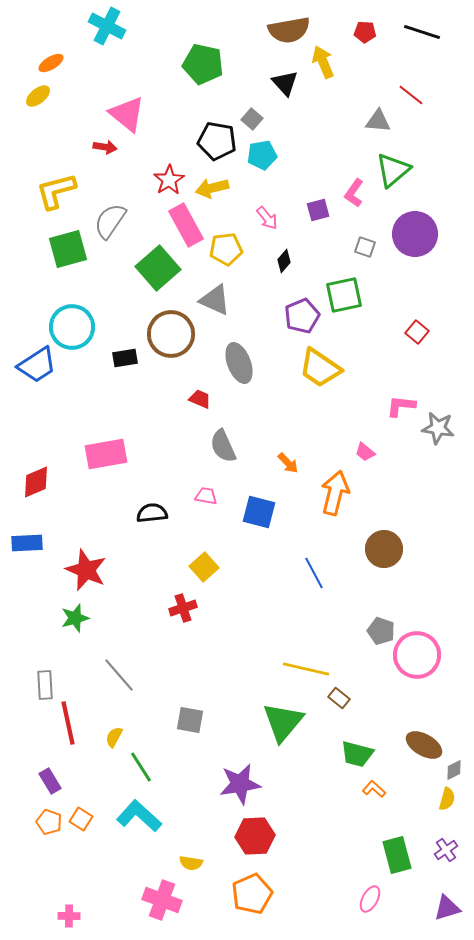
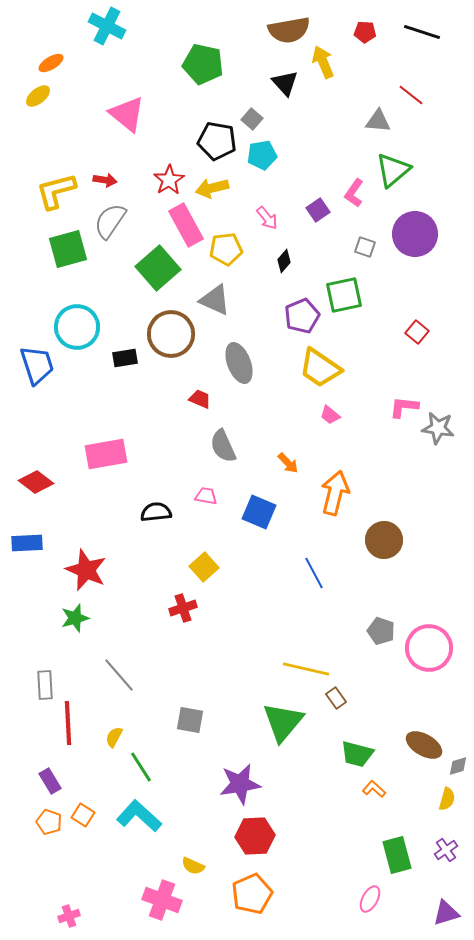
red arrow at (105, 147): moved 33 px down
purple square at (318, 210): rotated 20 degrees counterclockwise
cyan circle at (72, 327): moved 5 px right
blue trapezoid at (37, 365): rotated 75 degrees counterclockwise
pink L-shape at (401, 406): moved 3 px right, 1 px down
pink trapezoid at (365, 452): moved 35 px left, 37 px up
red diamond at (36, 482): rotated 60 degrees clockwise
blue square at (259, 512): rotated 8 degrees clockwise
black semicircle at (152, 513): moved 4 px right, 1 px up
brown circle at (384, 549): moved 9 px up
pink circle at (417, 655): moved 12 px right, 7 px up
brown rectangle at (339, 698): moved 3 px left; rotated 15 degrees clockwise
red line at (68, 723): rotated 9 degrees clockwise
gray diamond at (454, 770): moved 4 px right, 4 px up; rotated 10 degrees clockwise
orange square at (81, 819): moved 2 px right, 4 px up
yellow semicircle at (191, 863): moved 2 px right, 3 px down; rotated 15 degrees clockwise
purple triangle at (447, 908): moved 1 px left, 5 px down
pink cross at (69, 916): rotated 20 degrees counterclockwise
